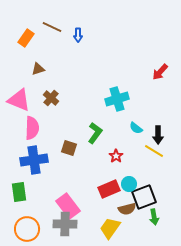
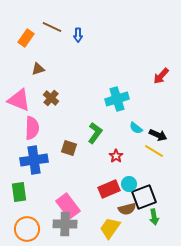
red arrow: moved 1 px right, 4 px down
black arrow: rotated 66 degrees counterclockwise
